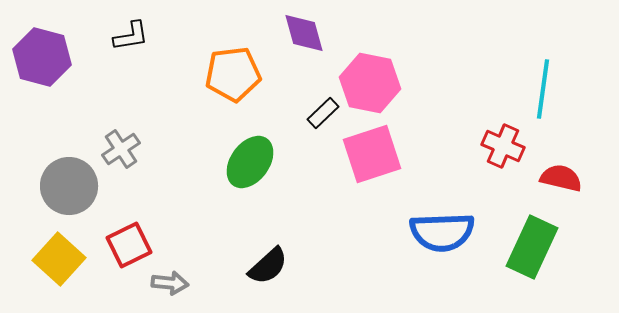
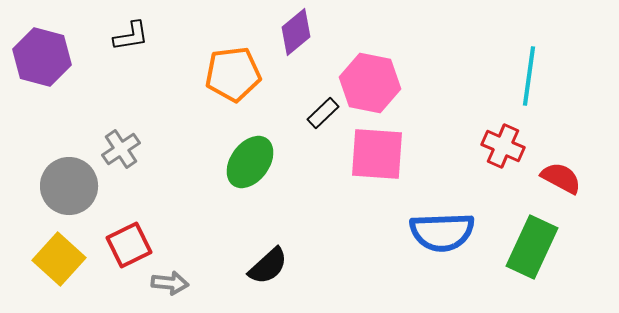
purple diamond: moved 8 px left, 1 px up; rotated 66 degrees clockwise
cyan line: moved 14 px left, 13 px up
pink square: moved 5 px right; rotated 22 degrees clockwise
red semicircle: rotated 15 degrees clockwise
